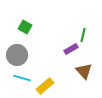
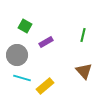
green square: moved 1 px up
purple rectangle: moved 25 px left, 7 px up
